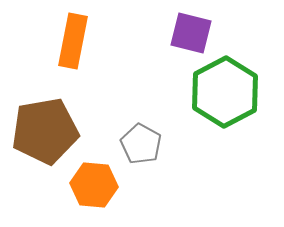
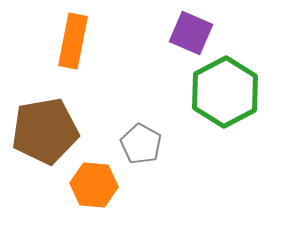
purple square: rotated 9 degrees clockwise
